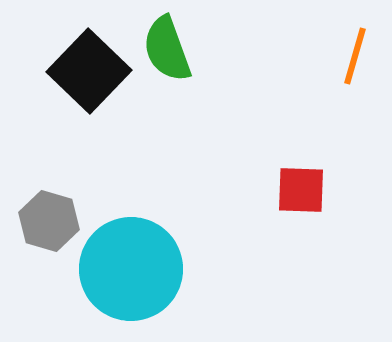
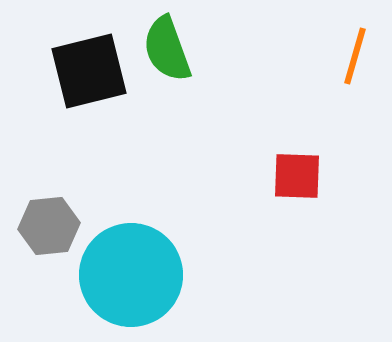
black square: rotated 32 degrees clockwise
red square: moved 4 px left, 14 px up
gray hexagon: moved 5 px down; rotated 22 degrees counterclockwise
cyan circle: moved 6 px down
